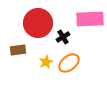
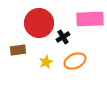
red circle: moved 1 px right
orange ellipse: moved 6 px right, 2 px up; rotated 15 degrees clockwise
